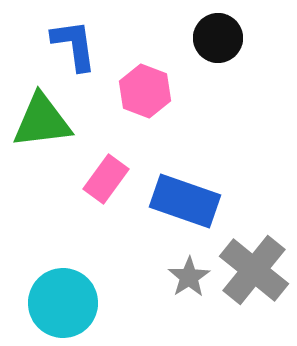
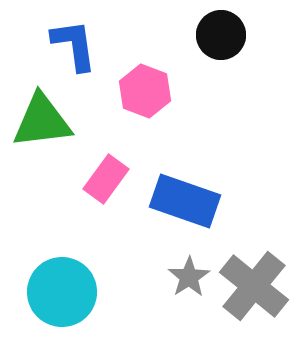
black circle: moved 3 px right, 3 px up
gray cross: moved 16 px down
cyan circle: moved 1 px left, 11 px up
